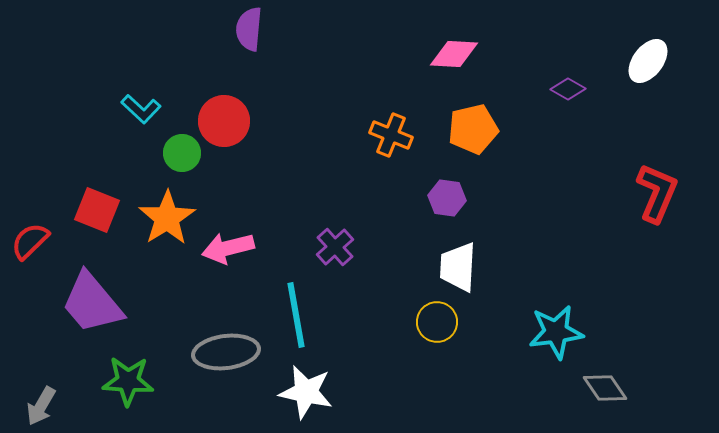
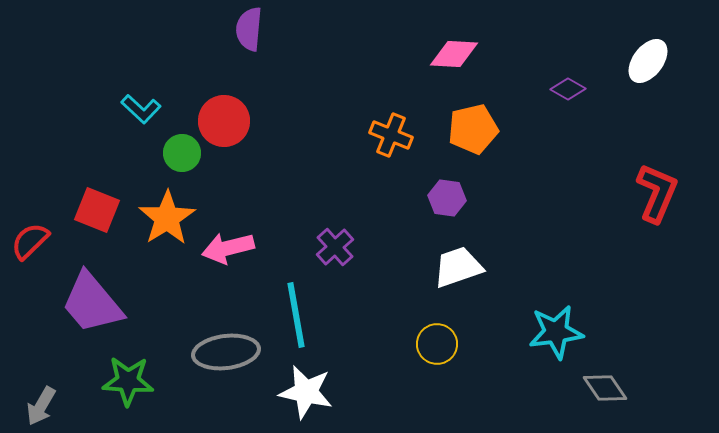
white trapezoid: rotated 68 degrees clockwise
yellow circle: moved 22 px down
